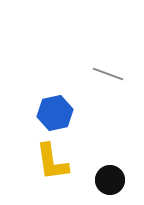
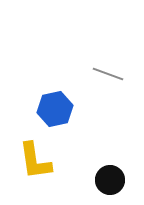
blue hexagon: moved 4 px up
yellow L-shape: moved 17 px left, 1 px up
